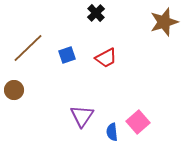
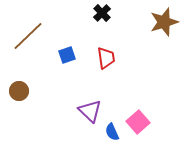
black cross: moved 6 px right
brown line: moved 12 px up
red trapezoid: rotated 70 degrees counterclockwise
brown circle: moved 5 px right, 1 px down
purple triangle: moved 8 px right, 5 px up; rotated 20 degrees counterclockwise
blue semicircle: rotated 18 degrees counterclockwise
